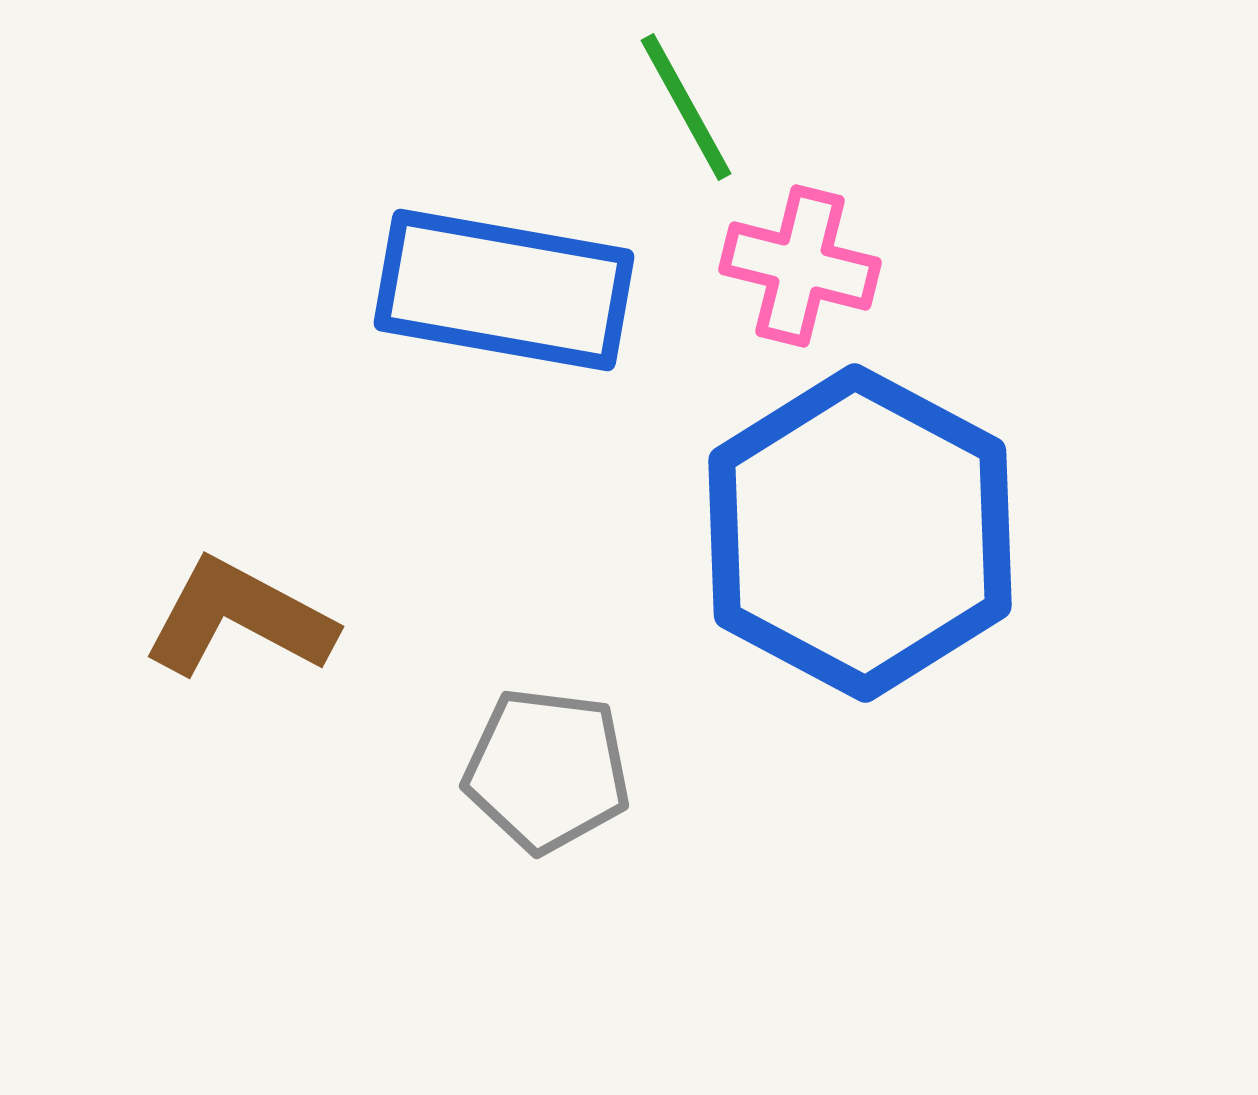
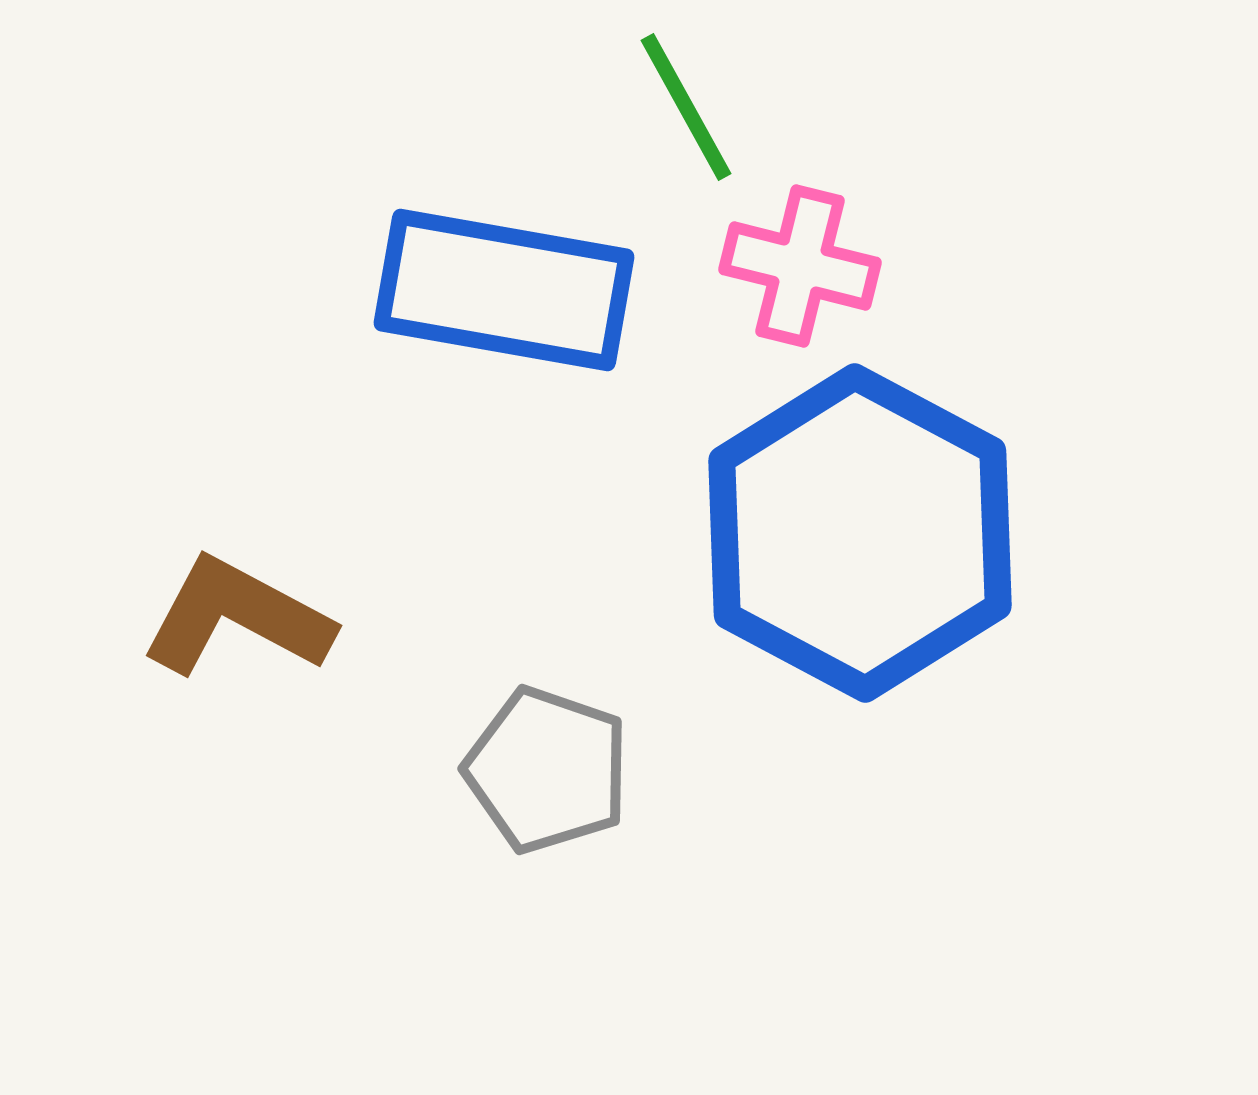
brown L-shape: moved 2 px left, 1 px up
gray pentagon: rotated 12 degrees clockwise
